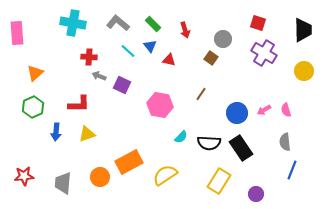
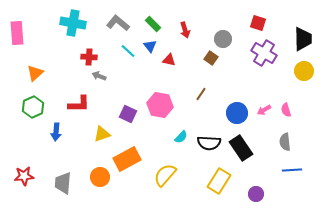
black trapezoid: moved 9 px down
purple square: moved 6 px right, 29 px down
yellow triangle: moved 15 px right
orange rectangle: moved 2 px left, 3 px up
blue line: rotated 66 degrees clockwise
yellow semicircle: rotated 15 degrees counterclockwise
